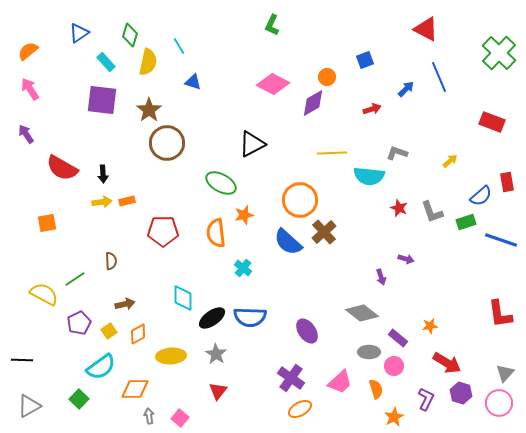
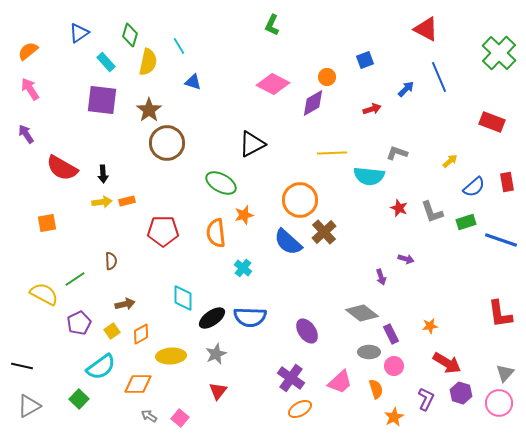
blue semicircle at (481, 196): moved 7 px left, 9 px up
yellow square at (109, 331): moved 3 px right
orange diamond at (138, 334): moved 3 px right
purple rectangle at (398, 338): moved 7 px left, 4 px up; rotated 24 degrees clockwise
gray star at (216, 354): rotated 15 degrees clockwise
black line at (22, 360): moved 6 px down; rotated 10 degrees clockwise
orange diamond at (135, 389): moved 3 px right, 5 px up
gray arrow at (149, 416): rotated 49 degrees counterclockwise
